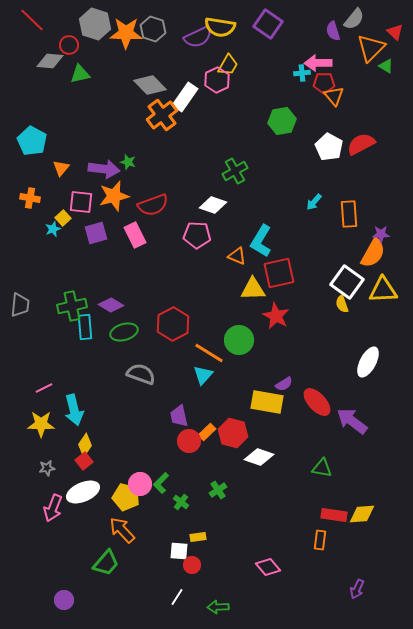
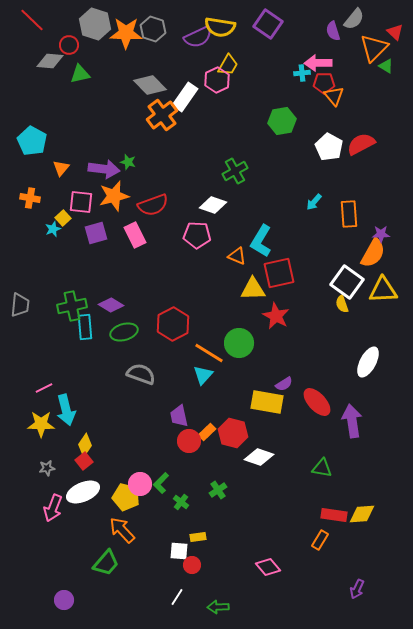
orange triangle at (371, 48): moved 3 px right
green circle at (239, 340): moved 3 px down
cyan arrow at (74, 410): moved 8 px left
purple arrow at (352, 421): rotated 44 degrees clockwise
orange rectangle at (320, 540): rotated 24 degrees clockwise
